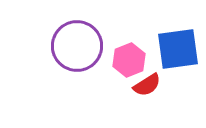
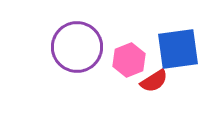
purple circle: moved 1 px down
red semicircle: moved 7 px right, 4 px up
